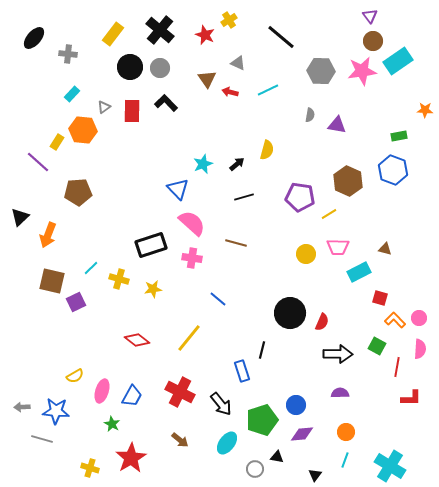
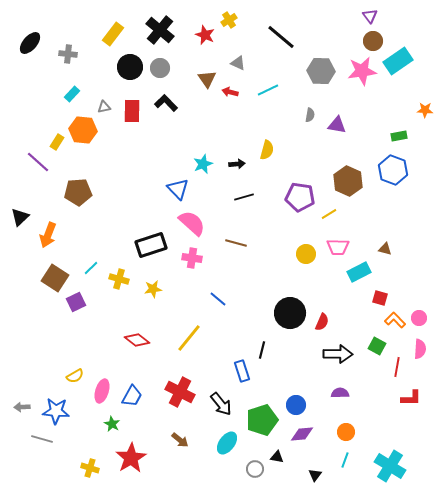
black ellipse at (34, 38): moved 4 px left, 5 px down
gray triangle at (104, 107): rotated 24 degrees clockwise
black arrow at (237, 164): rotated 35 degrees clockwise
brown square at (52, 281): moved 3 px right, 3 px up; rotated 20 degrees clockwise
